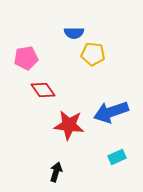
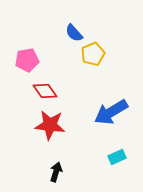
blue semicircle: rotated 48 degrees clockwise
yellow pentagon: rotated 30 degrees counterclockwise
pink pentagon: moved 1 px right, 2 px down
red diamond: moved 2 px right, 1 px down
blue arrow: rotated 12 degrees counterclockwise
red star: moved 19 px left
